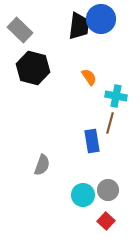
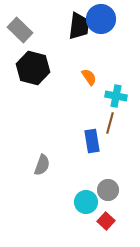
cyan circle: moved 3 px right, 7 px down
